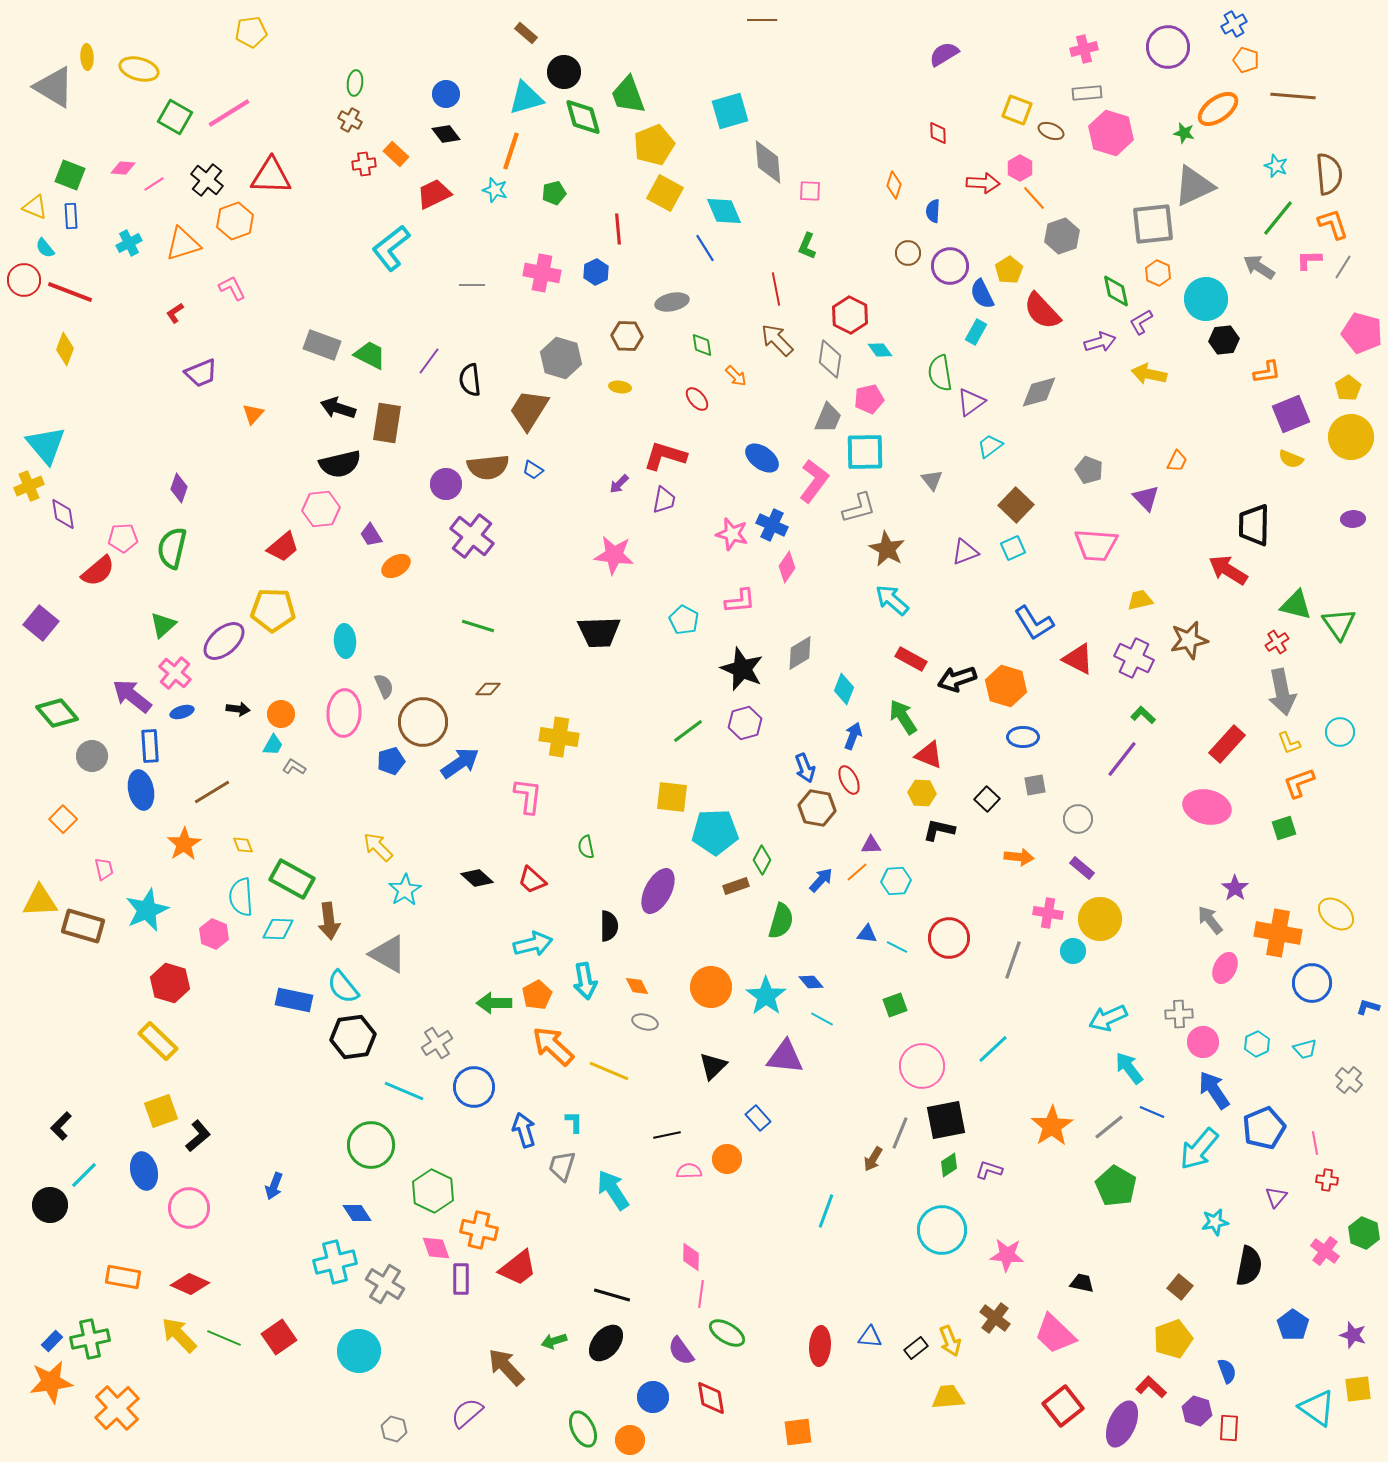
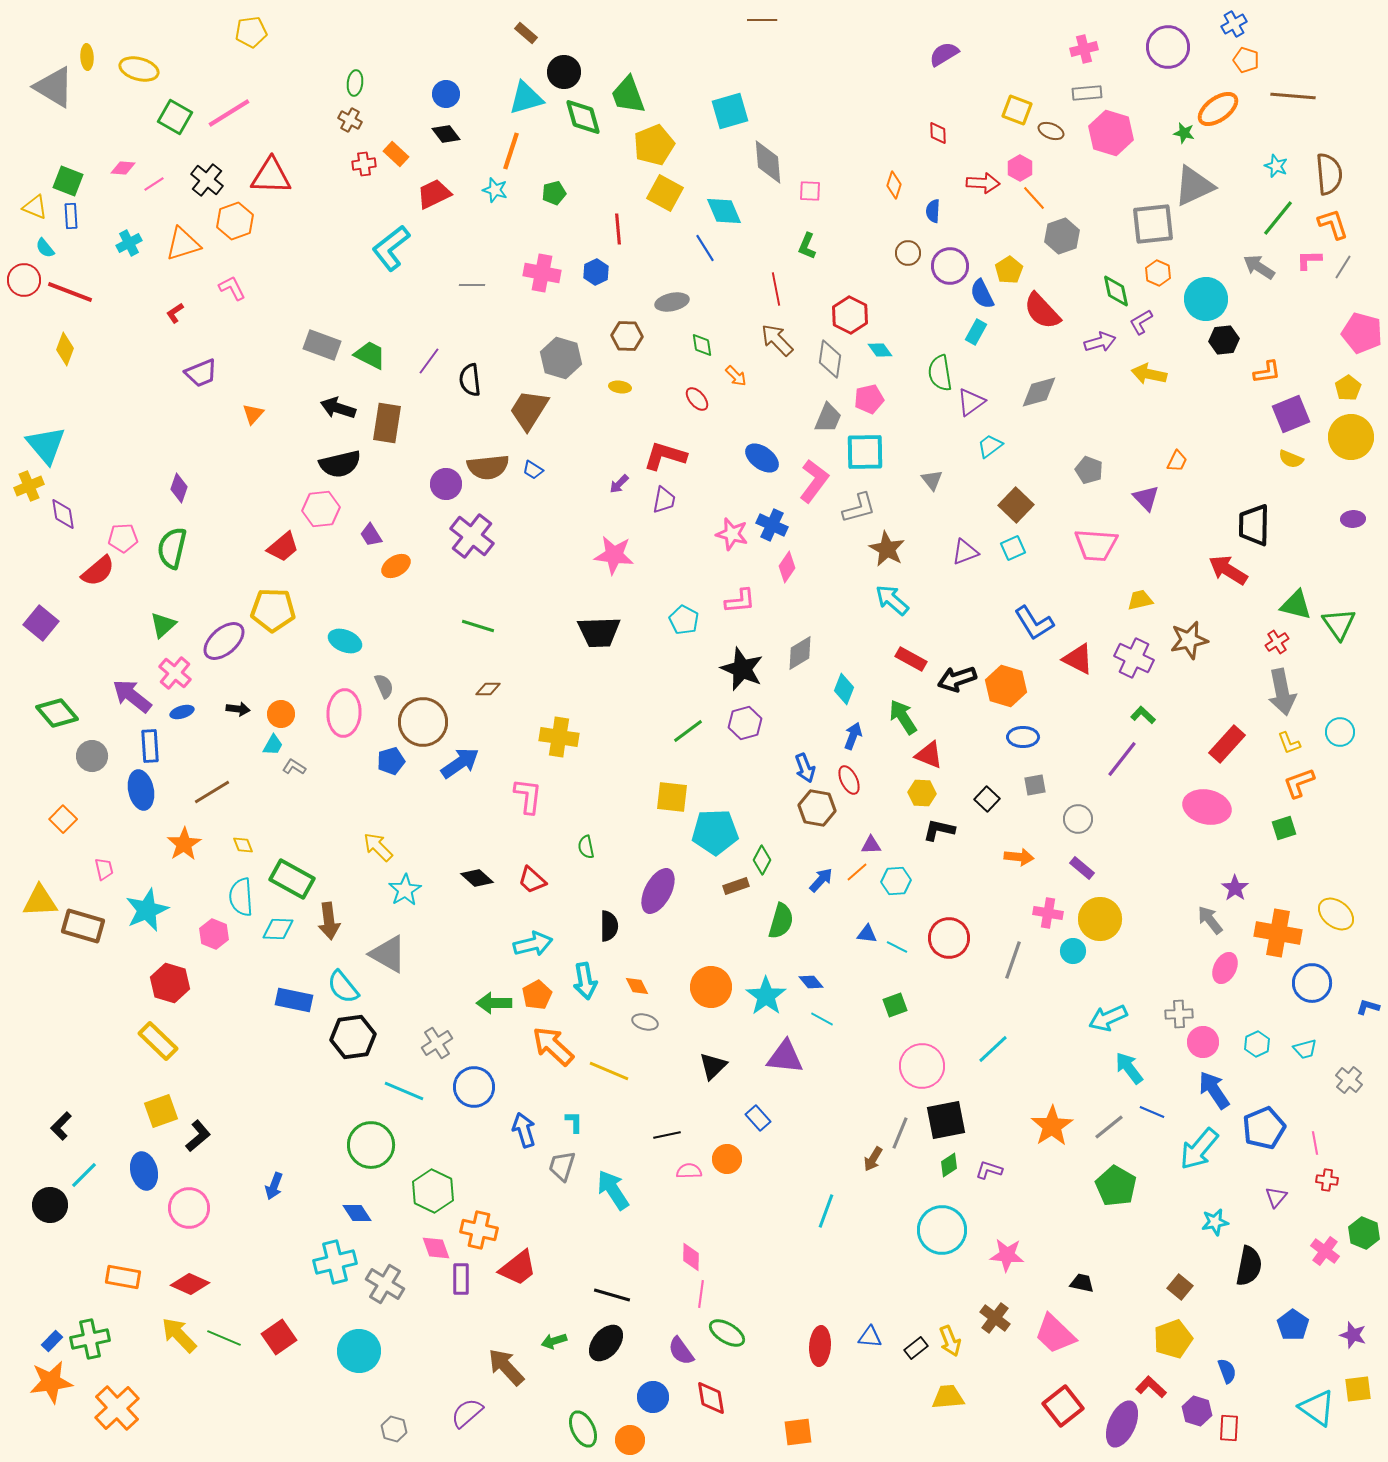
green square at (70, 175): moved 2 px left, 6 px down
cyan ellipse at (345, 641): rotated 64 degrees counterclockwise
